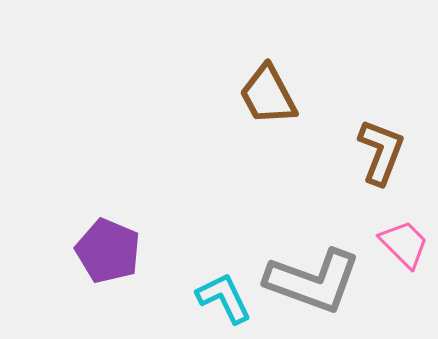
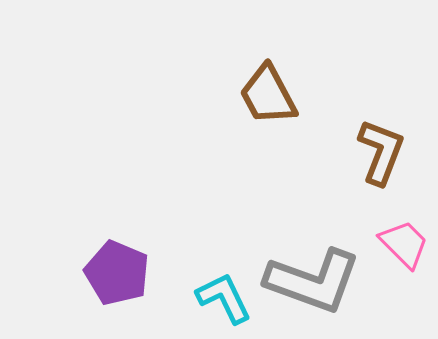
purple pentagon: moved 9 px right, 22 px down
